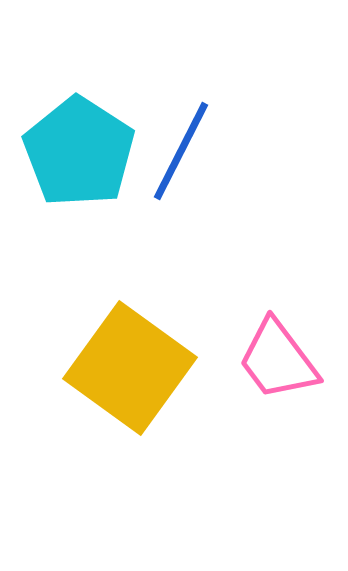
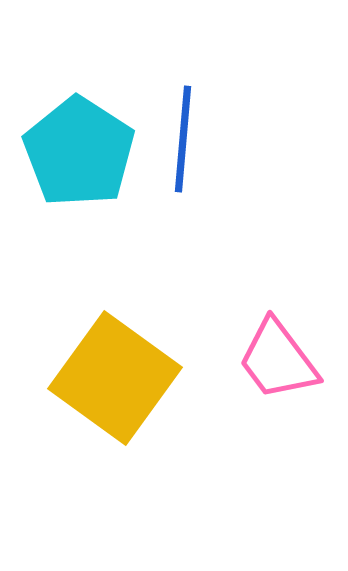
blue line: moved 2 px right, 12 px up; rotated 22 degrees counterclockwise
yellow square: moved 15 px left, 10 px down
